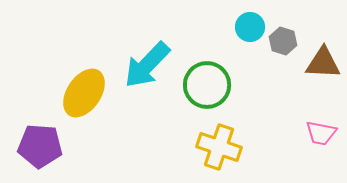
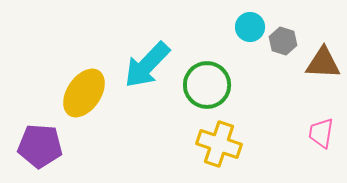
pink trapezoid: rotated 88 degrees clockwise
yellow cross: moved 3 px up
